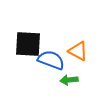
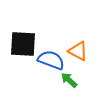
black square: moved 5 px left
green arrow: rotated 48 degrees clockwise
